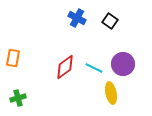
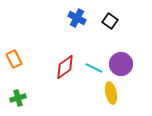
orange rectangle: moved 1 px right, 1 px down; rotated 36 degrees counterclockwise
purple circle: moved 2 px left
